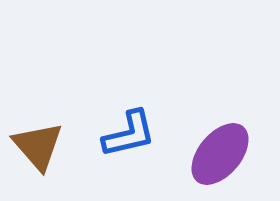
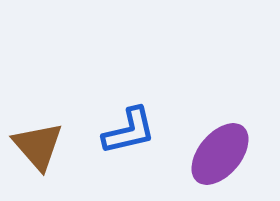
blue L-shape: moved 3 px up
